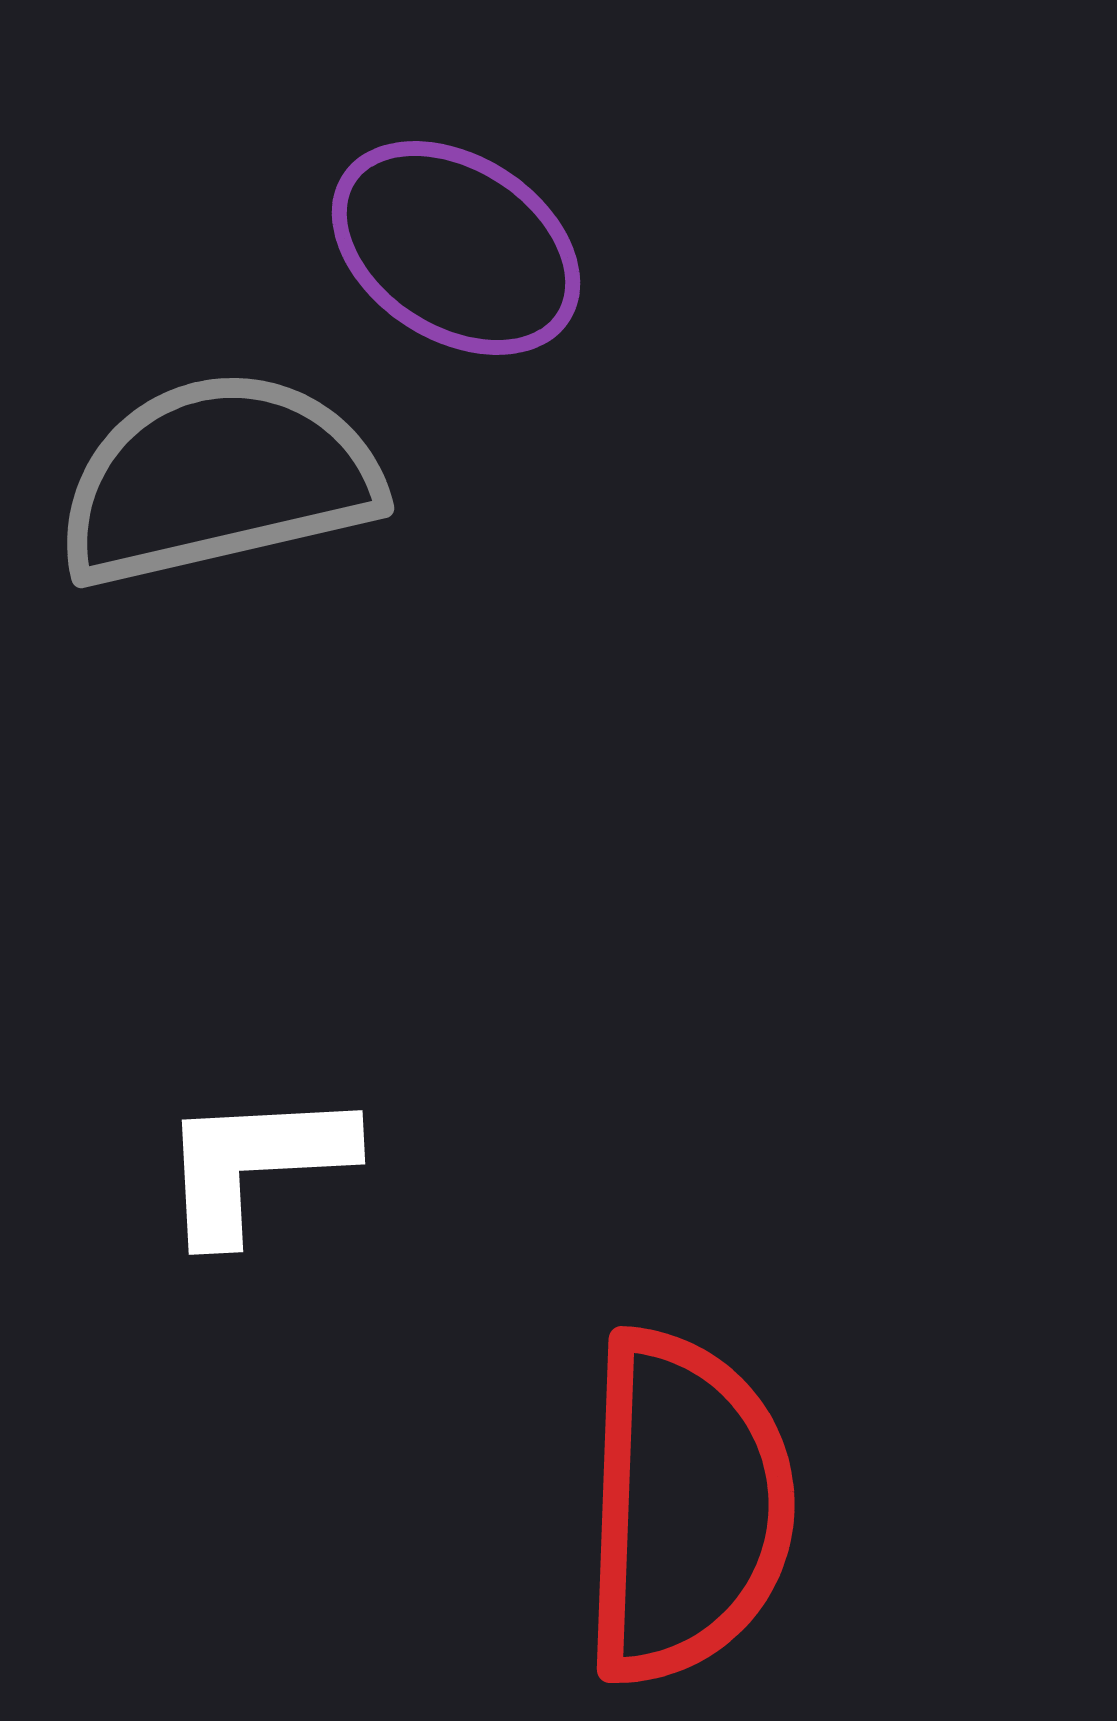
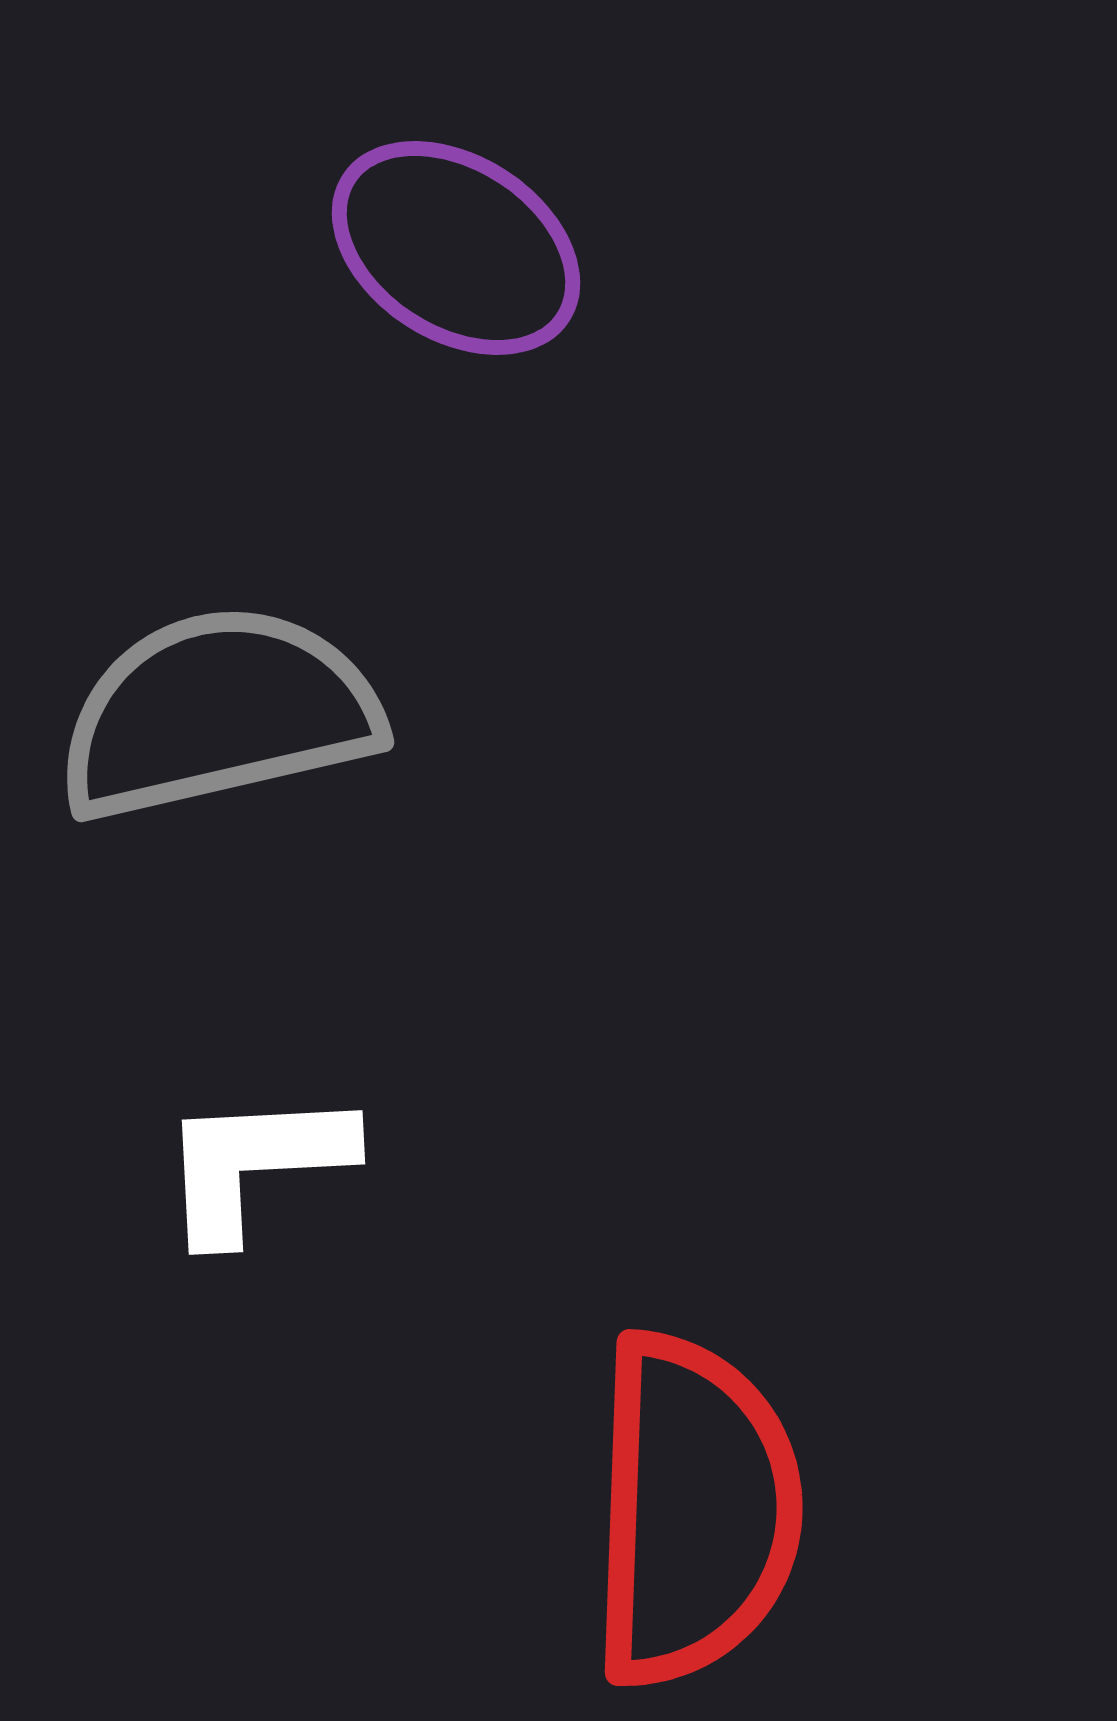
gray semicircle: moved 234 px down
red semicircle: moved 8 px right, 3 px down
